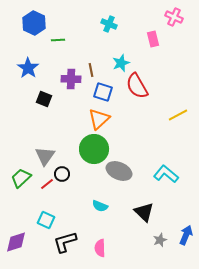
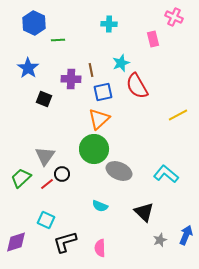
cyan cross: rotated 21 degrees counterclockwise
blue square: rotated 30 degrees counterclockwise
